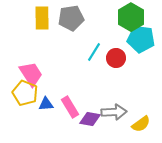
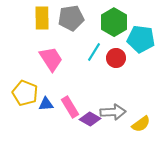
green hexagon: moved 17 px left, 5 px down
pink trapezoid: moved 20 px right, 15 px up
gray arrow: moved 1 px left
purple diamond: rotated 20 degrees clockwise
